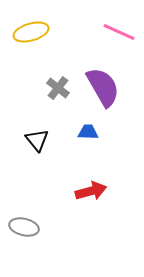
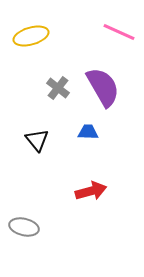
yellow ellipse: moved 4 px down
